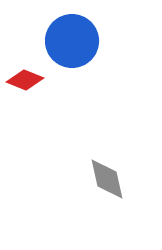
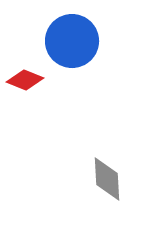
gray diamond: rotated 9 degrees clockwise
